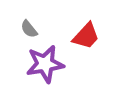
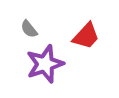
purple star: rotated 9 degrees counterclockwise
